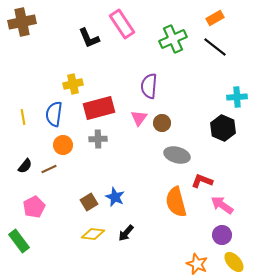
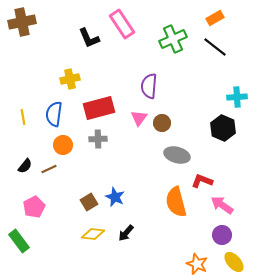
yellow cross: moved 3 px left, 5 px up
